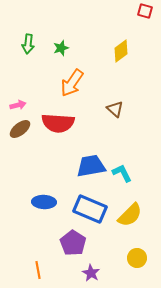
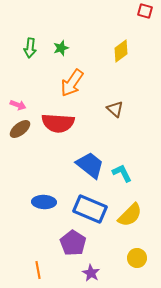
green arrow: moved 2 px right, 4 px down
pink arrow: rotated 35 degrees clockwise
blue trapezoid: moved 1 px left, 1 px up; rotated 48 degrees clockwise
